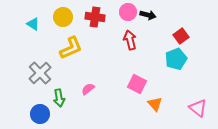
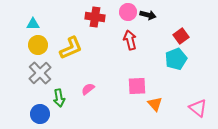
yellow circle: moved 25 px left, 28 px down
cyan triangle: rotated 32 degrees counterclockwise
pink square: moved 2 px down; rotated 30 degrees counterclockwise
